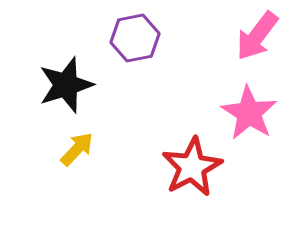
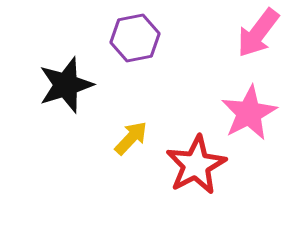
pink arrow: moved 1 px right, 3 px up
pink star: rotated 12 degrees clockwise
yellow arrow: moved 54 px right, 11 px up
red star: moved 4 px right, 2 px up
